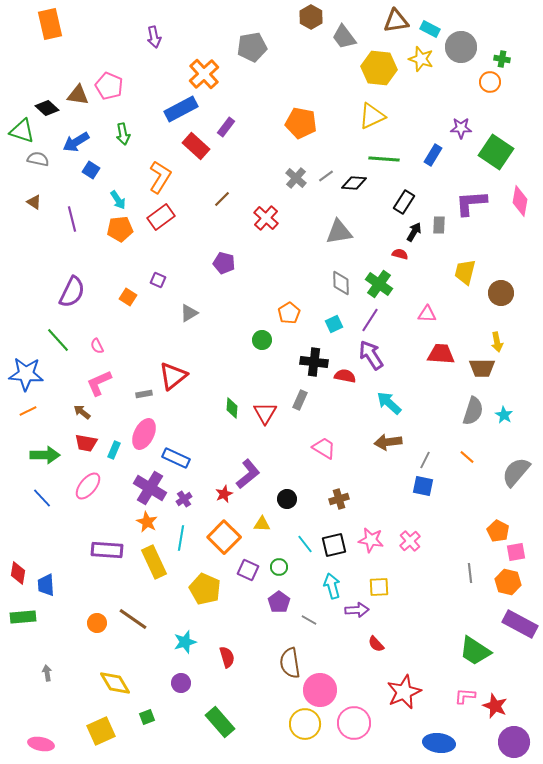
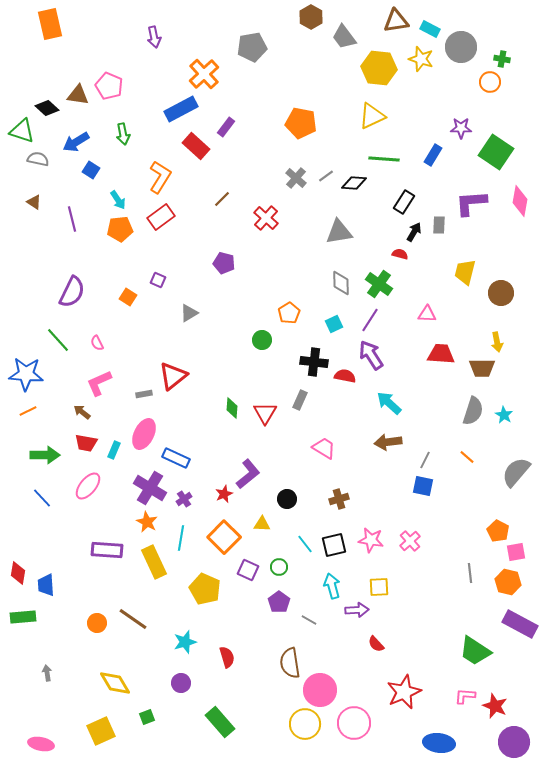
pink semicircle at (97, 346): moved 3 px up
